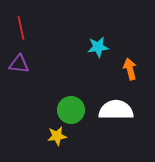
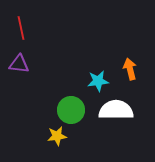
cyan star: moved 34 px down
